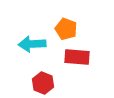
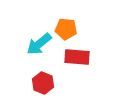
orange pentagon: rotated 15 degrees counterclockwise
cyan arrow: moved 7 px right; rotated 36 degrees counterclockwise
